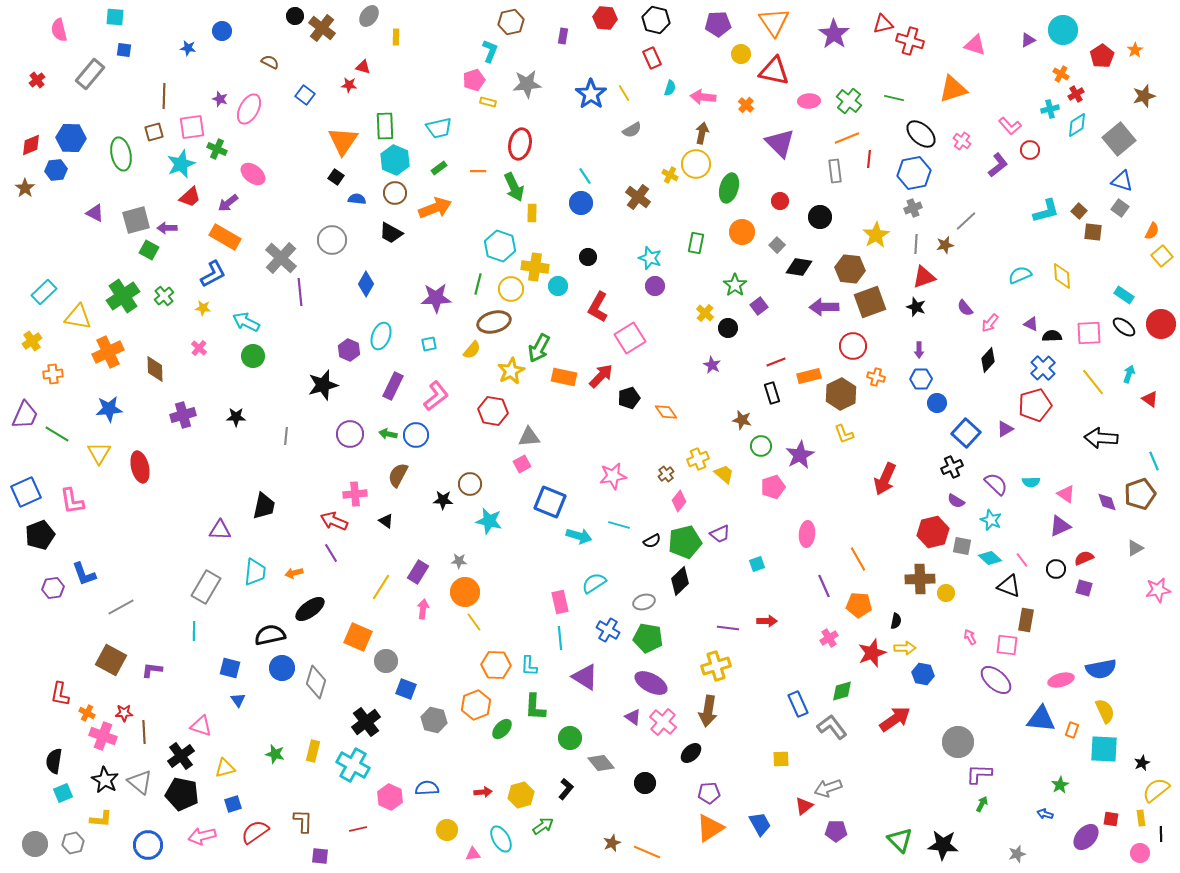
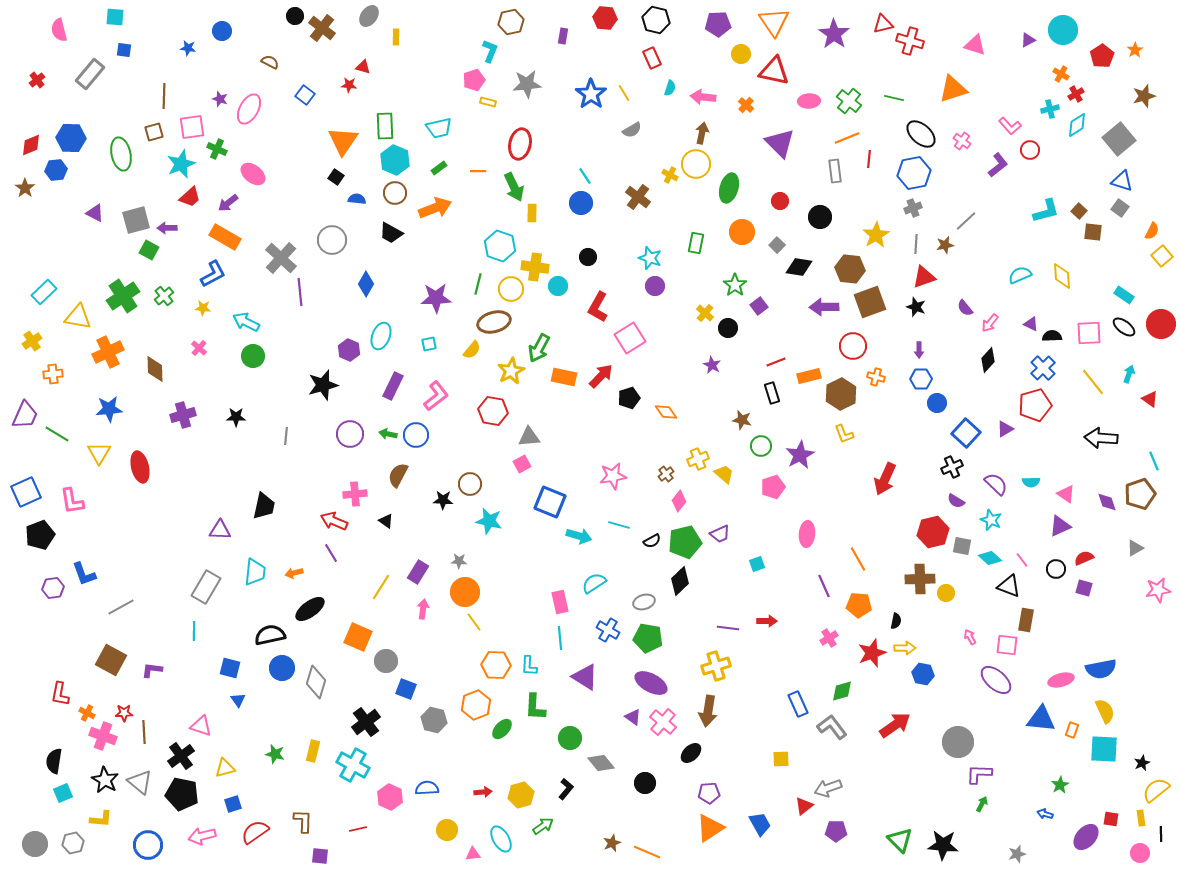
red arrow at (895, 719): moved 6 px down
